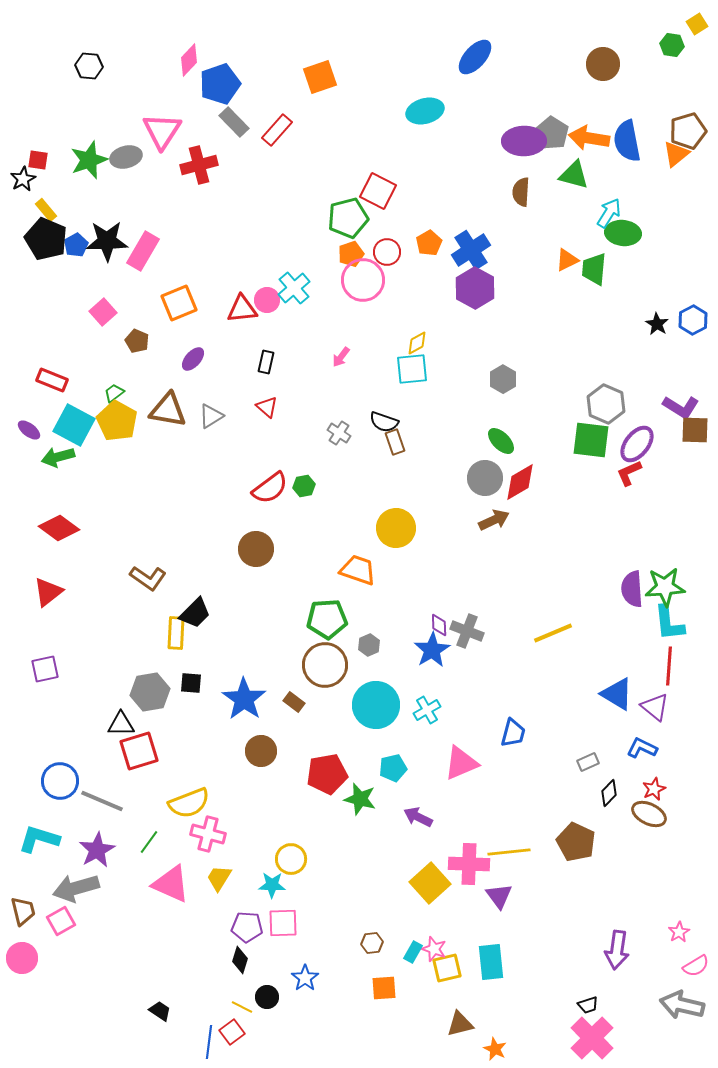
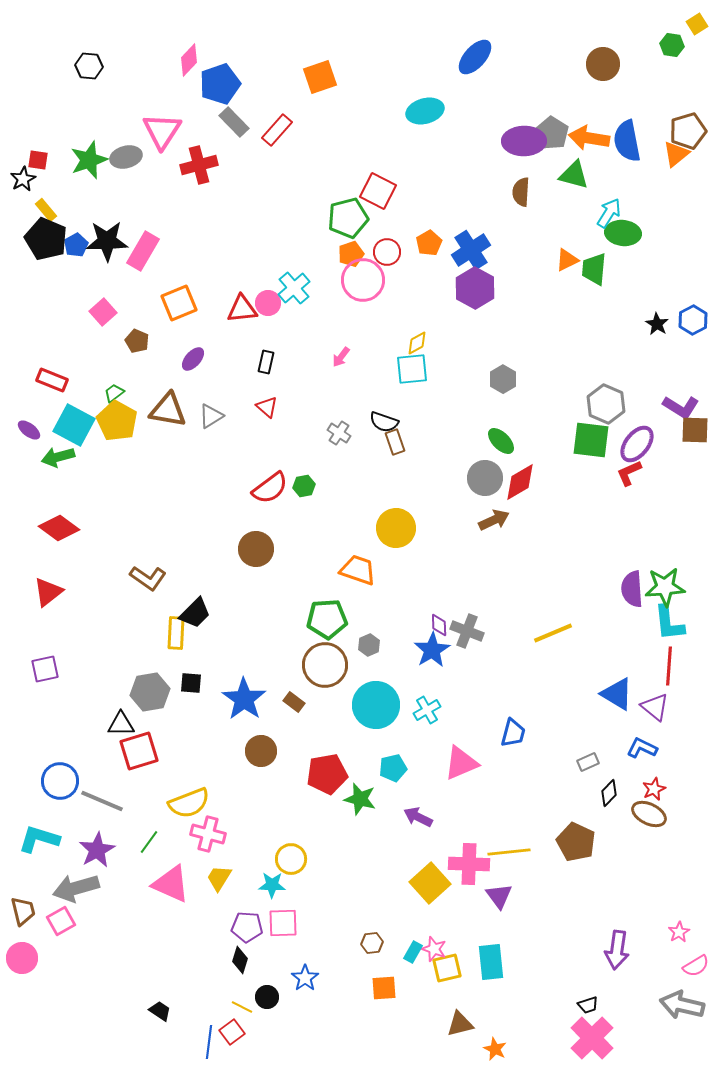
pink circle at (267, 300): moved 1 px right, 3 px down
